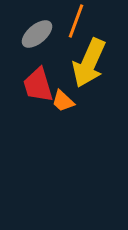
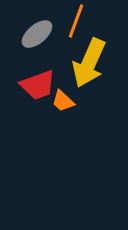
red trapezoid: rotated 93 degrees counterclockwise
